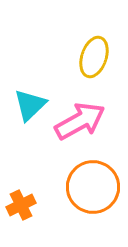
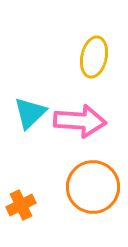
yellow ellipse: rotated 6 degrees counterclockwise
cyan triangle: moved 8 px down
pink arrow: rotated 33 degrees clockwise
